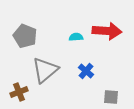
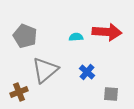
red arrow: moved 1 px down
blue cross: moved 1 px right, 1 px down
gray square: moved 3 px up
